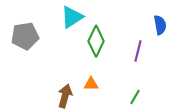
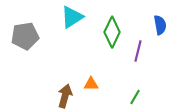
green diamond: moved 16 px right, 9 px up
